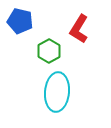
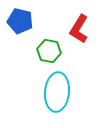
green hexagon: rotated 20 degrees counterclockwise
